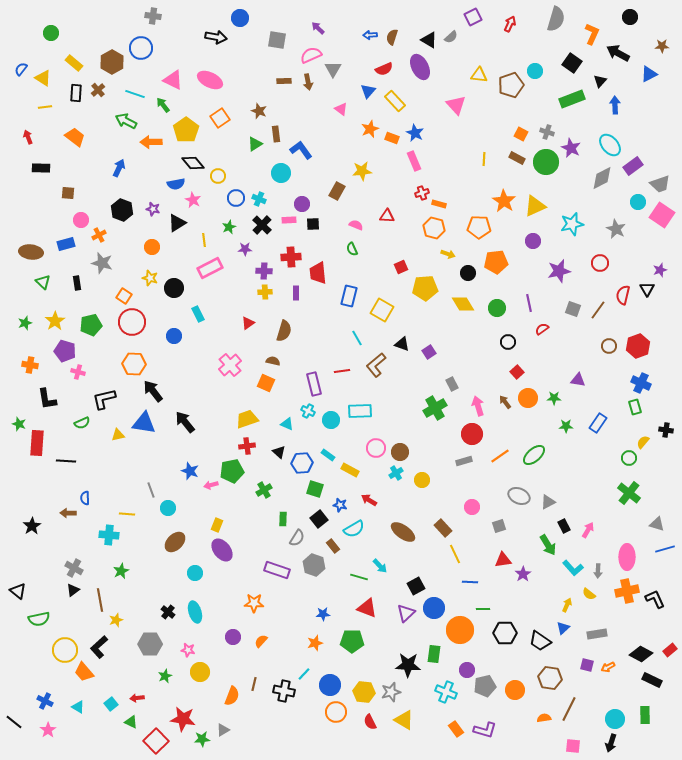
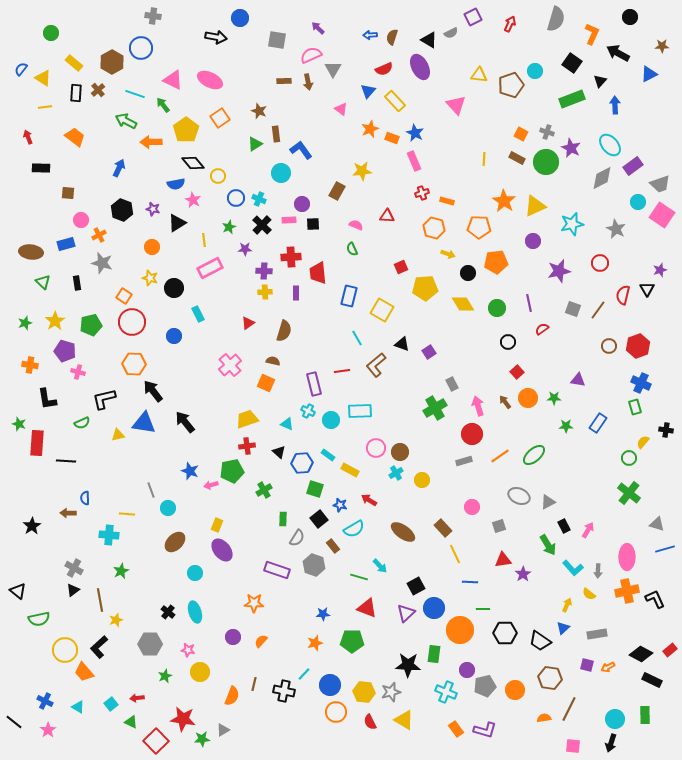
gray semicircle at (451, 37): moved 4 px up; rotated 16 degrees clockwise
orange rectangle at (439, 204): moved 8 px right, 3 px up
